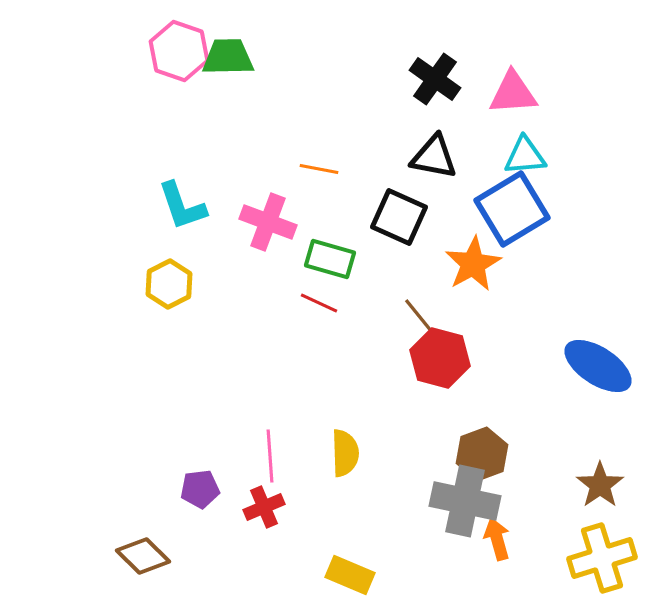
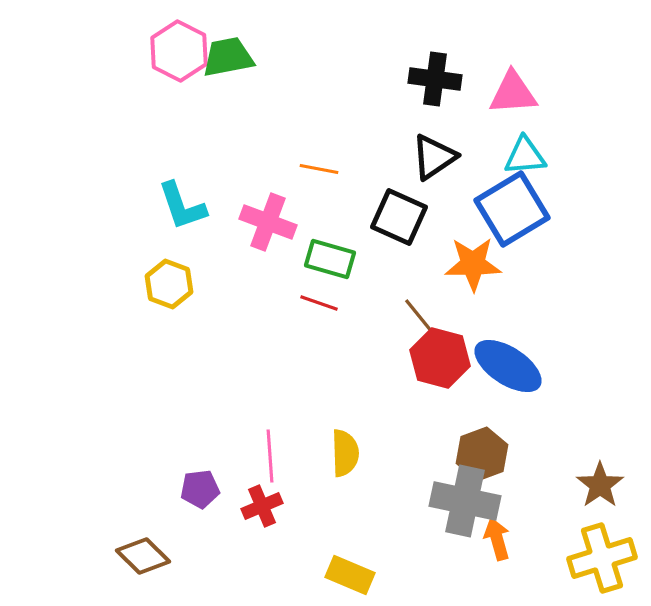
pink hexagon: rotated 8 degrees clockwise
green trapezoid: rotated 10 degrees counterclockwise
black cross: rotated 27 degrees counterclockwise
black triangle: rotated 45 degrees counterclockwise
orange star: rotated 28 degrees clockwise
yellow hexagon: rotated 12 degrees counterclockwise
red line: rotated 6 degrees counterclockwise
blue ellipse: moved 90 px left
red cross: moved 2 px left, 1 px up
